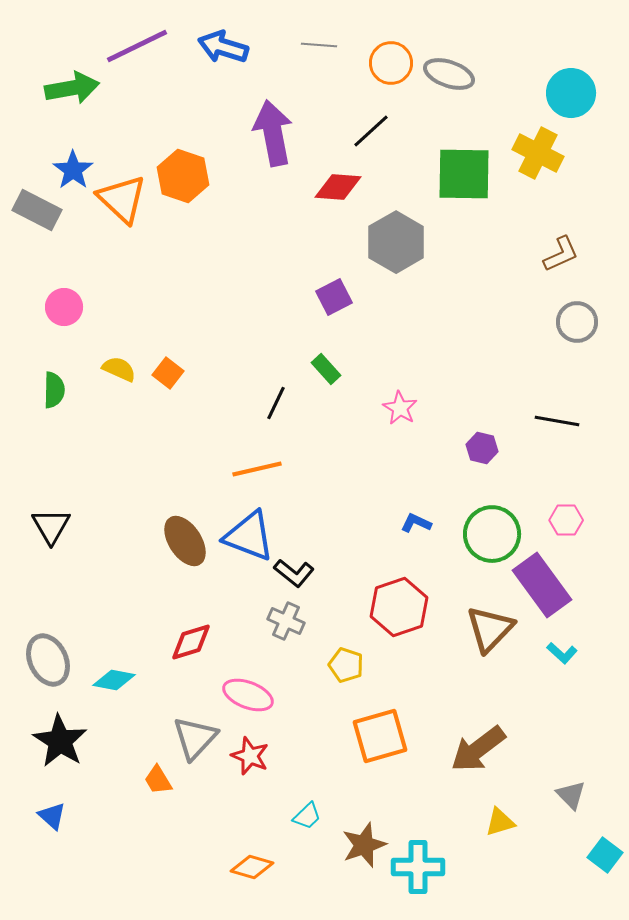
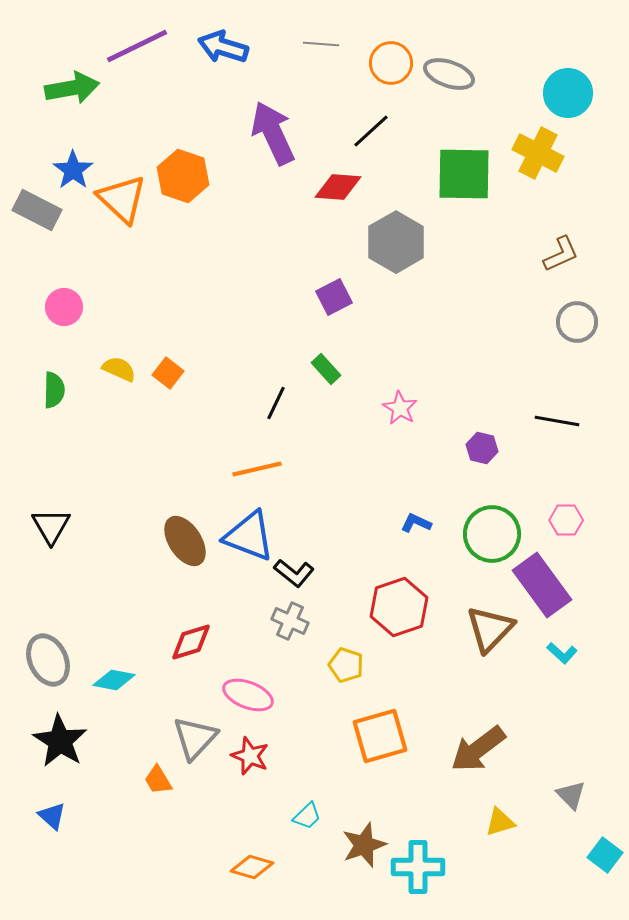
gray line at (319, 45): moved 2 px right, 1 px up
cyan circle at (571, 93): moved 3 px left
purple arrow at (273, 133): rotated 14 degrees counterclockwise
gray cross at (286, 621): moved 4 px right
